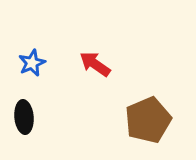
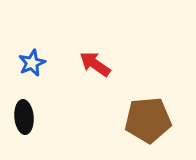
brown pentagon: rotated 18 degrees clockwise
